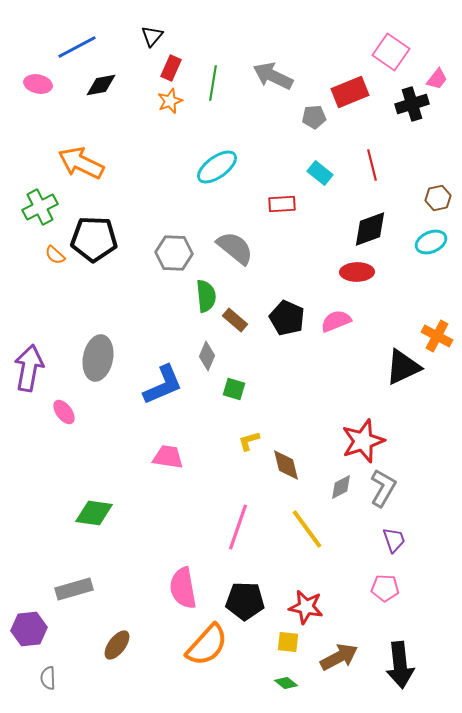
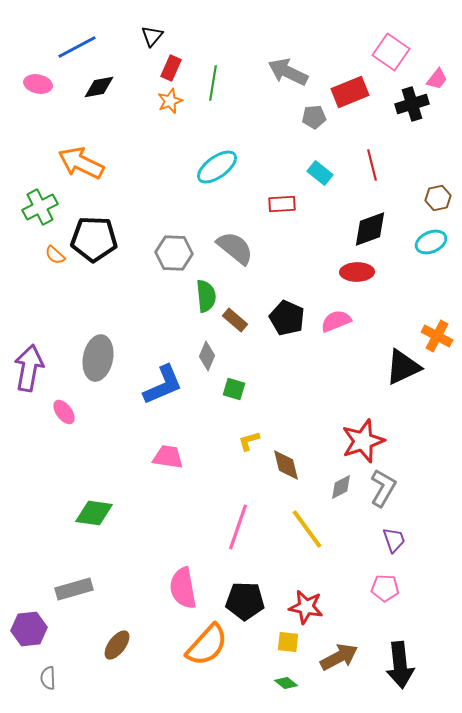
gray arrow at (273, 76): moved 15 px right, 4 px up
black diamond at (101, 85): moved 2 px left, 2 px down
